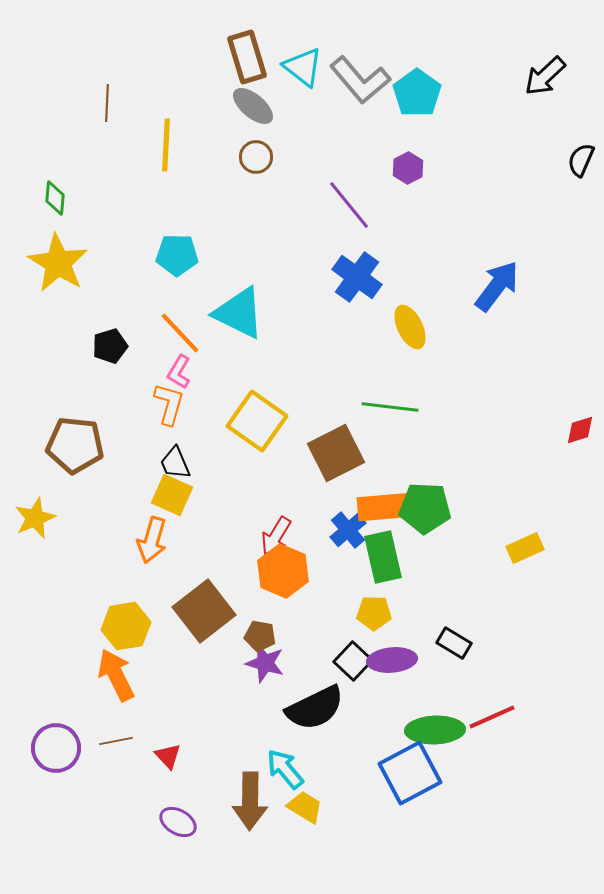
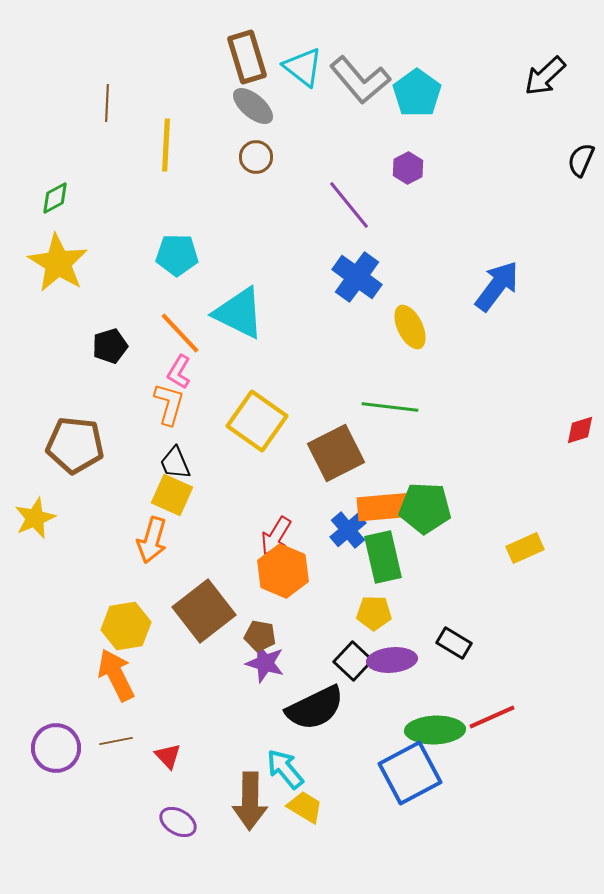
green diamond at (55, 198): rotated 56 degrees clockwise
